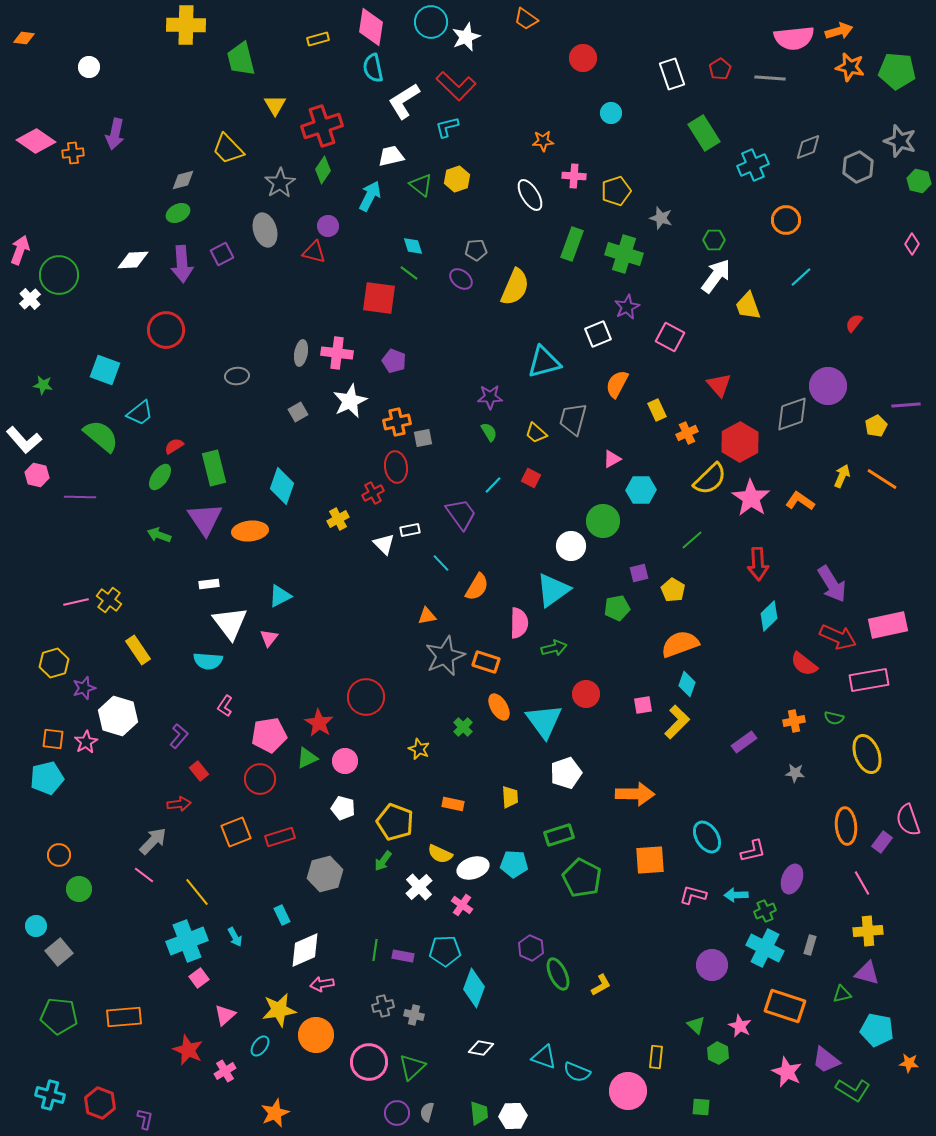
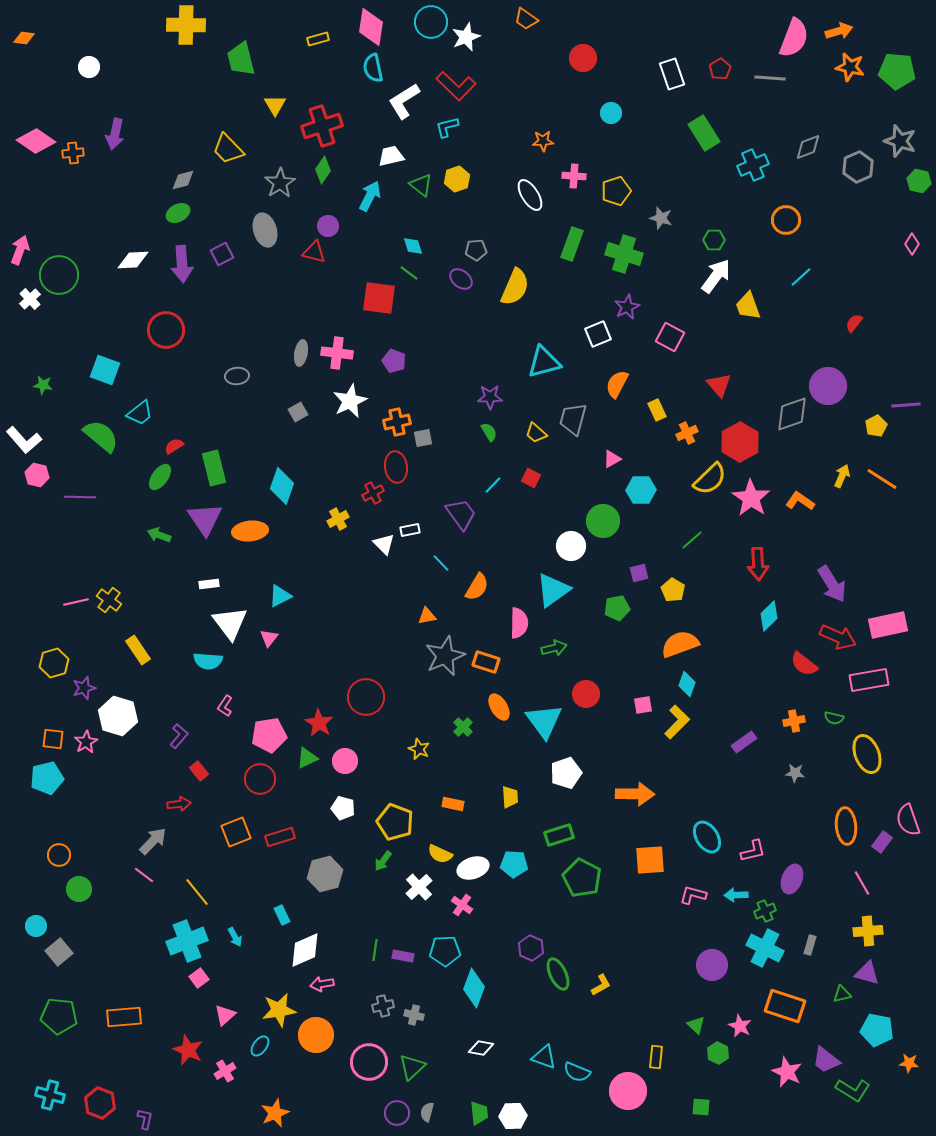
pink semicircle at (794, 38): rotated 63 degrees counterclockwise
